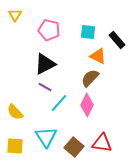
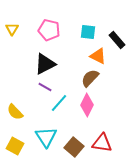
yellow triangle: moved 3 px left, 14 px down
yellow square: rotated 24 degrees clockwise
